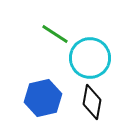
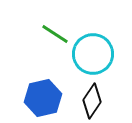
cyan circle: moved 3 px right, 4 px up
black diamond: moved 1 px up; rotated 24 degrees clockwise
